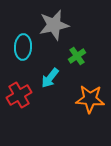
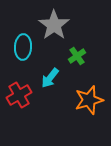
gray star: rotated 24 degrees counterclockwise
orange star: moved 1 px left, 1 px down; rotated 20 degrees counterclockwise
